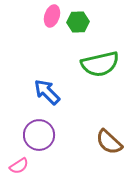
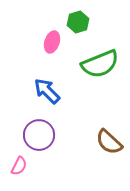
pink ellipse: moved 26 px down
green hexagon: rotated 15 degrees counterclockwise
green semicircle: rotated 9 degrees counterclockwise
blue arrow: moved 1 px up
pink semicircle: rotated 30 degrees counterclockwise
